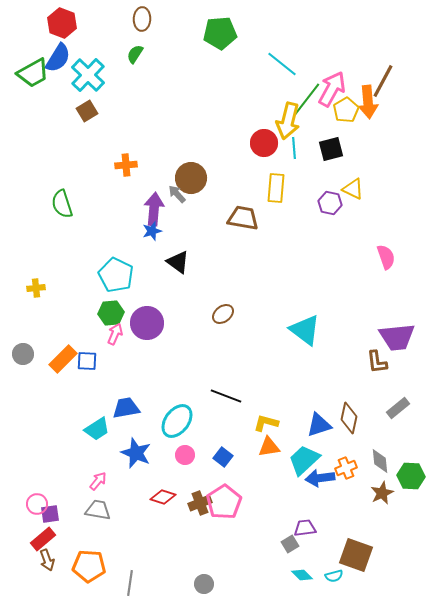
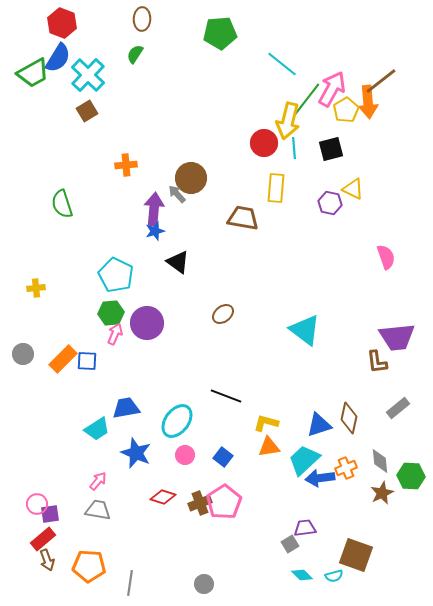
brown line at (383, 81): moved 2 px left; rotated 24 degrees clockwise
blue star at (152, 231): moved 3 px right
